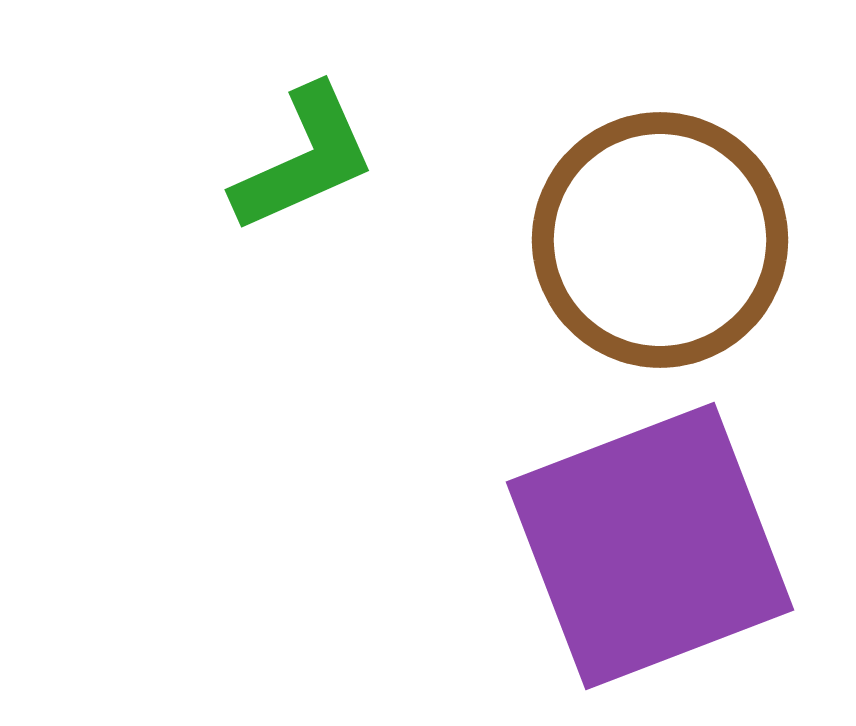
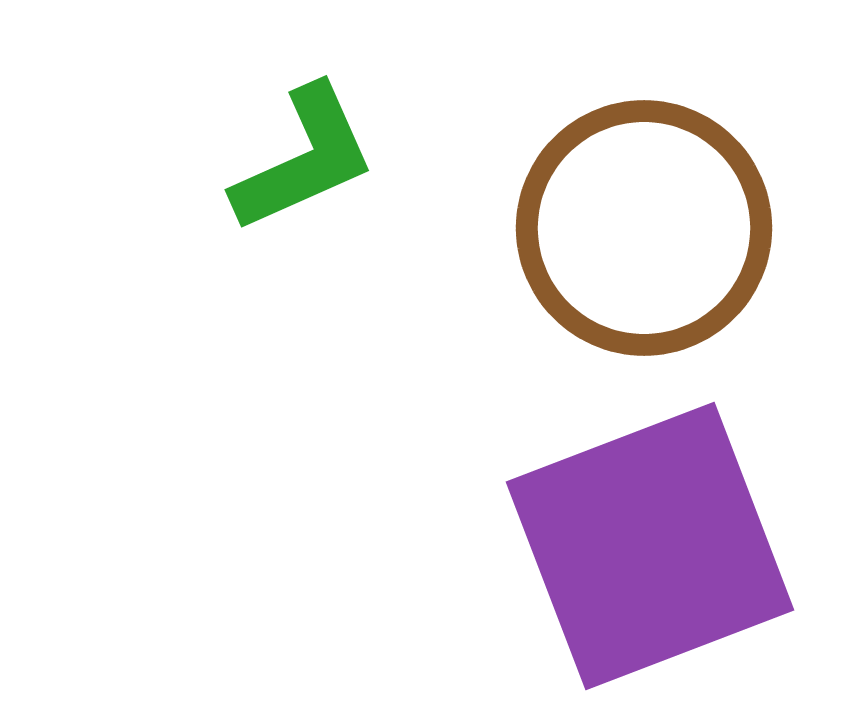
brown circle: moved 16 px left, 12 px up
